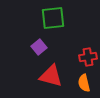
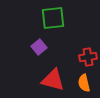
red triangle: moved 2 px right, 4 px down
